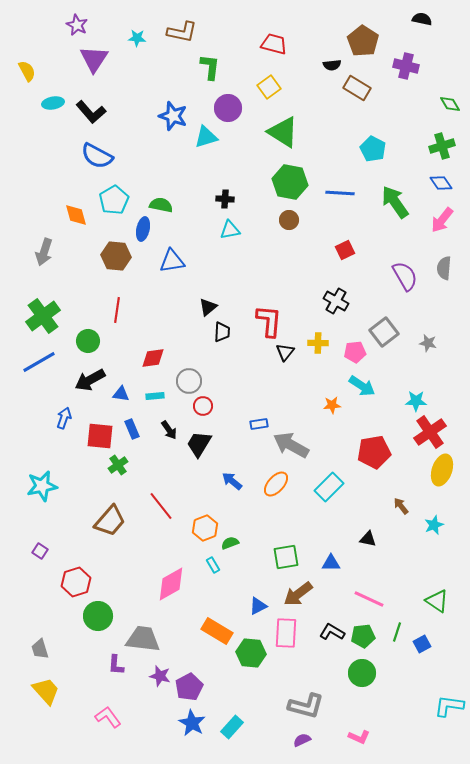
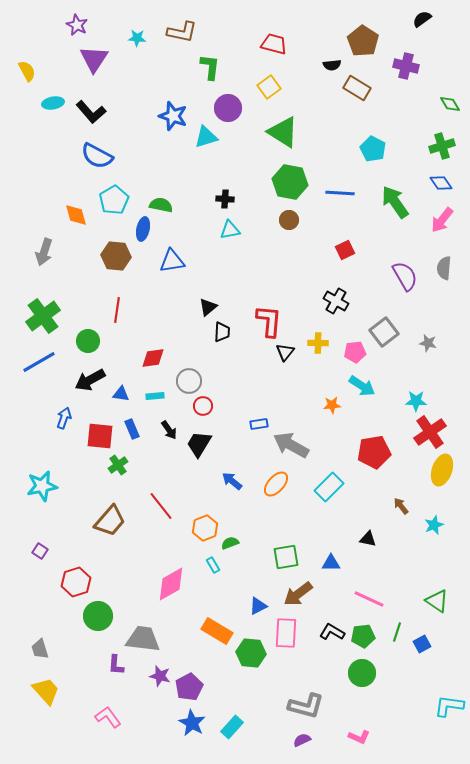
black semicircle at (422, 19): rotated 48 degrees counterclockwise
